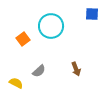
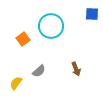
yellow semicircle: rotated 80 degrees counterclockwise
